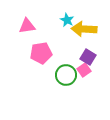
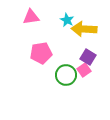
pink triangle: moved 4 px right, 9 px up
